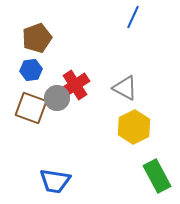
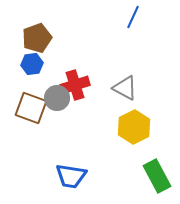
blue hexagon: moved 1 px right, 6 px up
red cross: rotated 16 degrees clockwise
blue trapezoid: moved 16 px right, 5 px up
